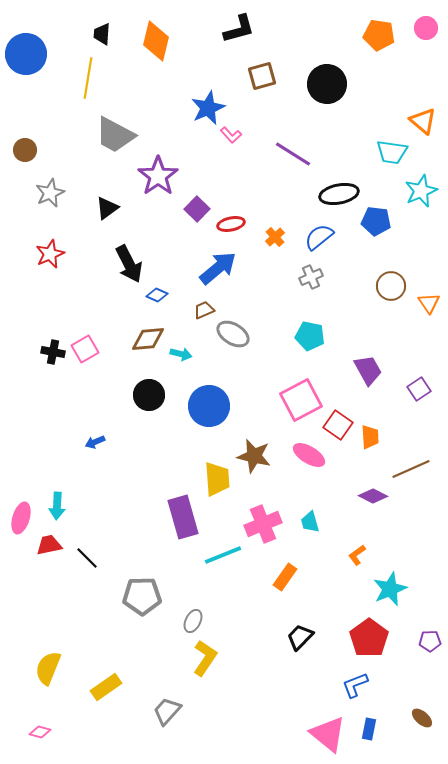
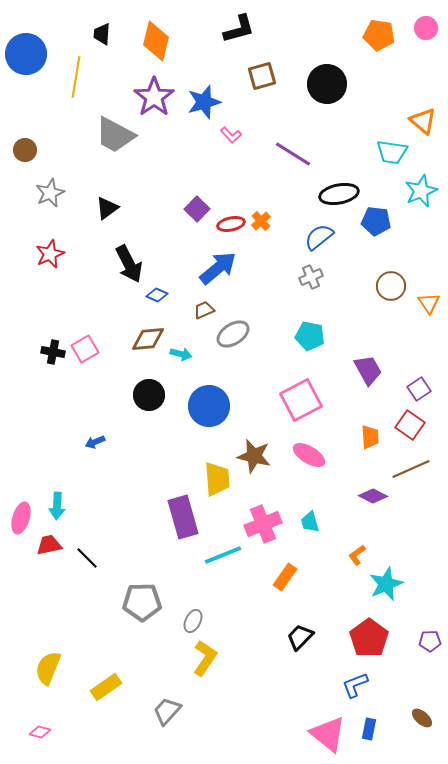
yellow line at (88, 78): moved 12 px left, 1 px up
blue star at (208, 108): moved 4 px left, 6 px up; rotated 8 degrees clockwise
purple star at (158, 176): moved 4 px left, 79 px up
orange cross at (275, 237): moved 14 px left, 16 px up
gray ellipse at (233, 334): rotated 64 degrees counterclockwise
red square at (338, 425): moved 72 px right
cyan star at (390, 589): moved 4 px left, 5 px up
gray pentagon at (142, 596): moved 6 px down
